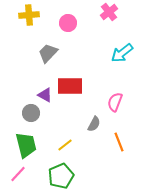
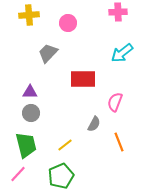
pink cross: moved 9 px right; rotated 36 degrees clockwise
red rectangle: moved 13 px right, 7 px up
purple triangle: moved 15 px left, 3 px up; rotated 28 degrees counterclockwise
